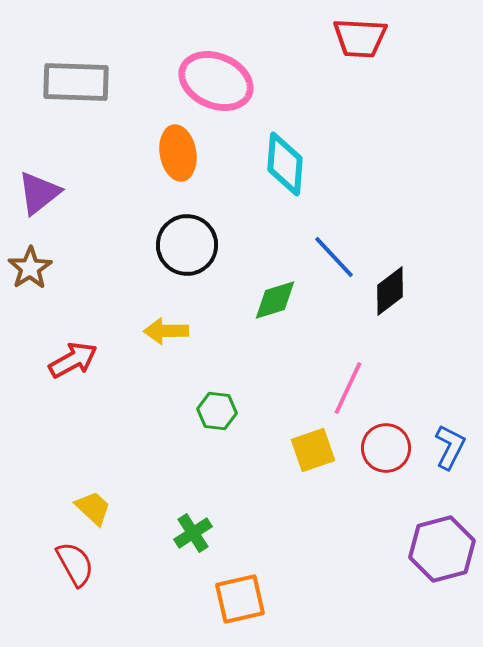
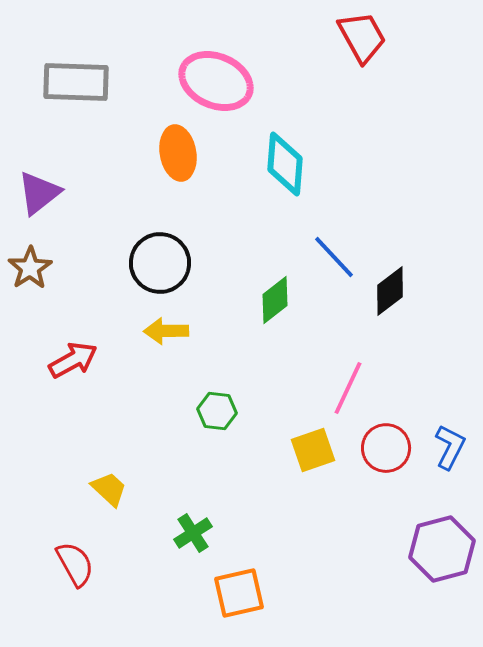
red trapezoid: moved 2 px right, 1 px up; rotated 122 degrees counterclockwise
black circle: moved 27 px left, 18 px down
green diamond: rotated 21 degrees counterclockwise
yellow trapezoid: moved 16 px right, 19 px up
orange square: moved 1 px left, 6 px up
